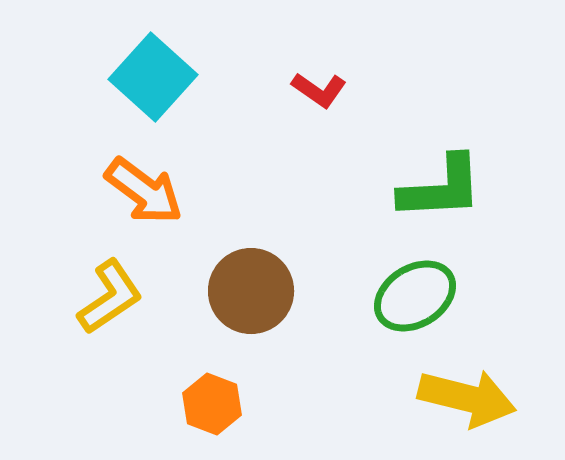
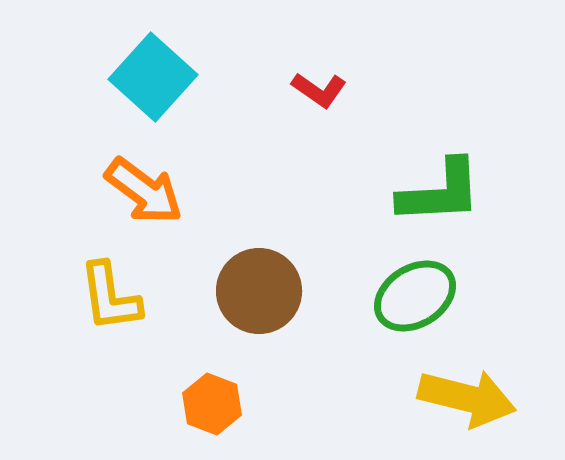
green L-shape: moved 1 px left, 4 px down
brown circle: moved 8 px right
yellow L-shape: rotated 116 degrees clockwise
